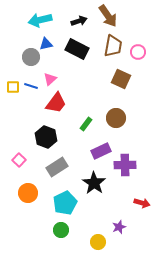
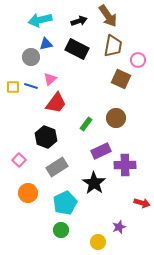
pink circle: moved 8 px down
